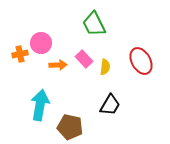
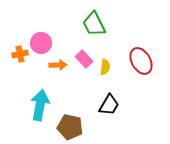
black trapezoid: moved 1 px left
